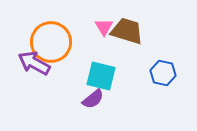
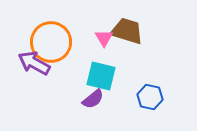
pink triangle: moved 11 px down
blue hexagon: moved 13 px left, 24 px down
